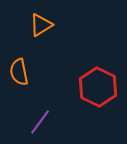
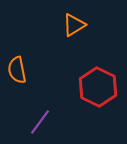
orange triangle: moved 33 px right
orange semicircle: moved 2 px left, 2 px up
